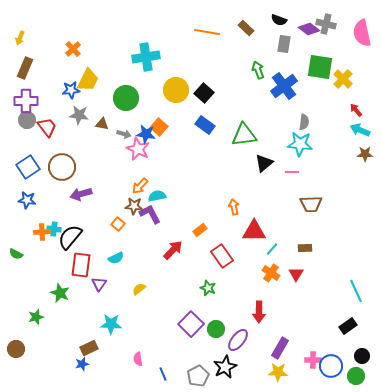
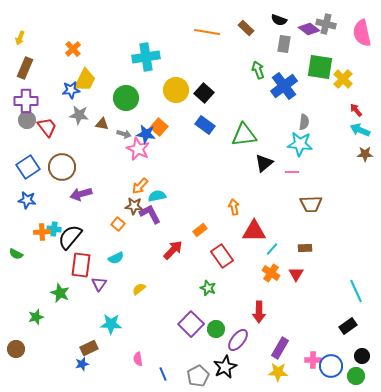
yellow trapezoid at (88, 80): moved 3 px left
